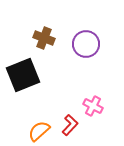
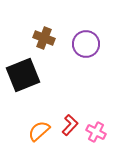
pink cross: moved 3 px right, 26 px down
